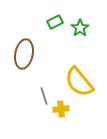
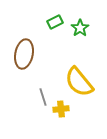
gray line: moved 1 px left, 1 px down
